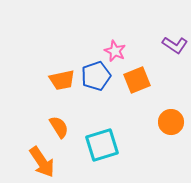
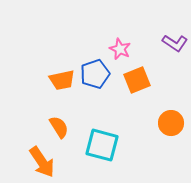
purple L-shape: moved 2 px up
pink star: moved 5 px right, 2 px up
blue pentagon: moved 1 px left, 2 px up
orange circle: moved 1 px down
cyan square: rotated 32 degrees clockwise
